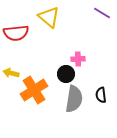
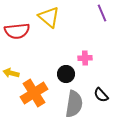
purple line: rotated 36 degrees clockwise
red semicircle: moved 1 px right, 2 px up
pink cross: moved 7 px right, 1 px up
orange cross: moved 3 px down
black semicircle: rotated 35 degrees counterclockwise
gray semicircle: moved 5 px down
